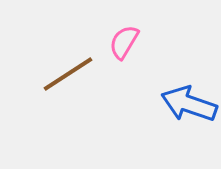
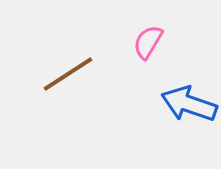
pink semicircle: moved 24 px right
